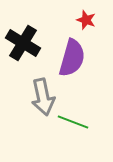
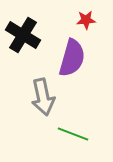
red star: rotated 24 degrees counterclockwise
black cross: moved 8 px up
green line: moved 12 px down
